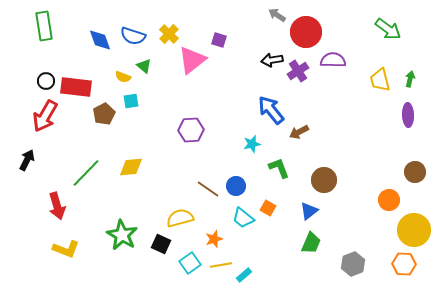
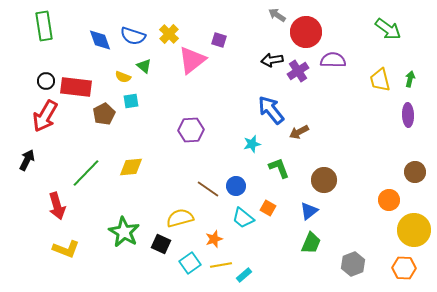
green star at (122, 235): moved 2 px right, 3 px up
orange hexagon at (404, 264): moved 4 px down
